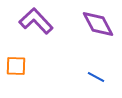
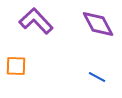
blue line: moved 1 px right
